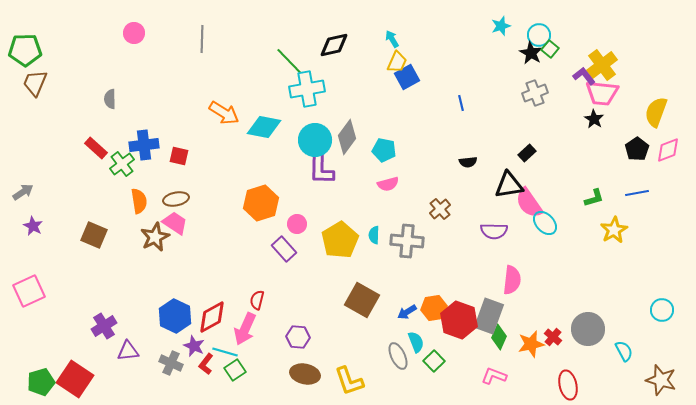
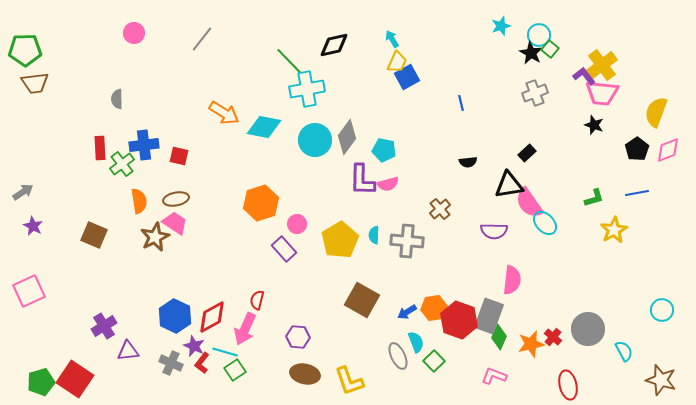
gray line at (202, 39): rotated 36 degrees clockwise
brown trapezoid at (35, 83): rotated 120 degrees counterclockwise
gray semicircle at (110, 99): moved 7 px right
black star at (594, 119): moved 6 px down; rotated 12 degrees counterclockwise
red rectangle at (96, 148): moved 4 px right; rotated 45 degrees clockwise
purple L-shape at (321, 169): moved 41 px right, 11 px down
red L-shape at (206, 364): moved 4 px left, 1 px up
